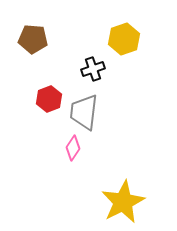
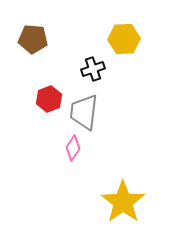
yellow hexagon: rotated 16 degrees clockwise
yellow star: rotated 9 degrees counterclockwise
